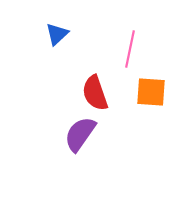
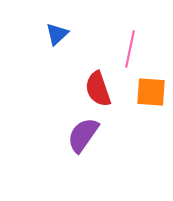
red semicircle: moved 3 px right, 4 px up
purple semicircle: moved 3 px right, 1 px down
